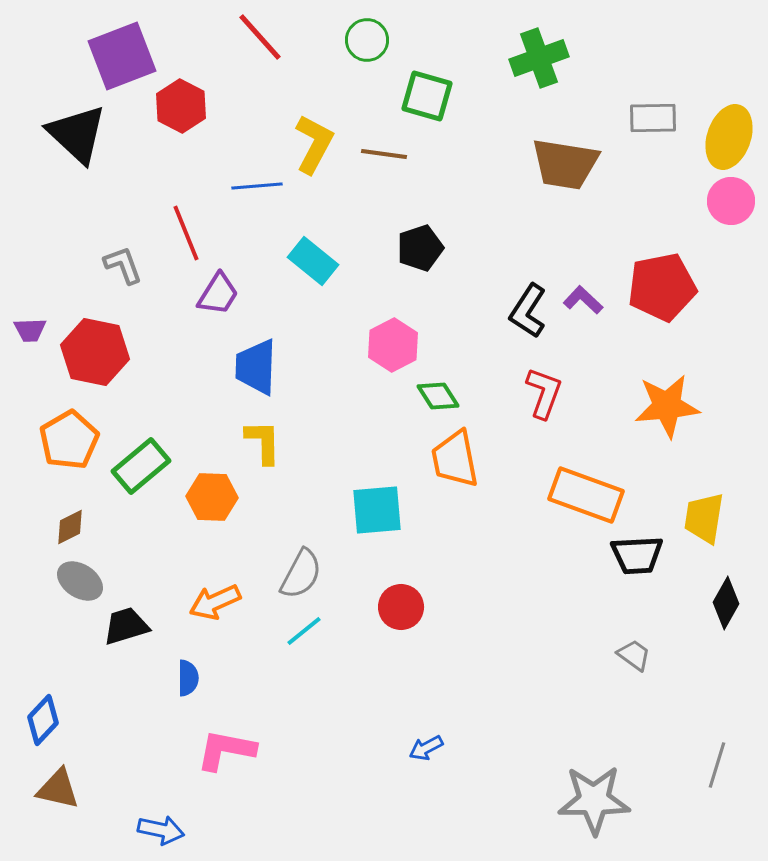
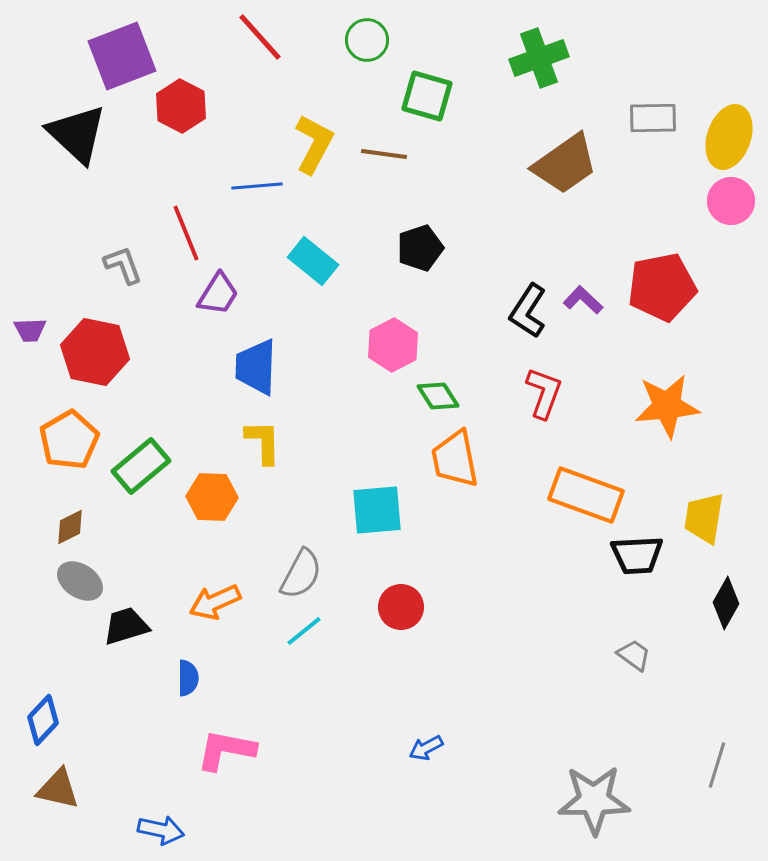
brown trapezoid at (565, 164): rotated 44 degrees counterclockwise
